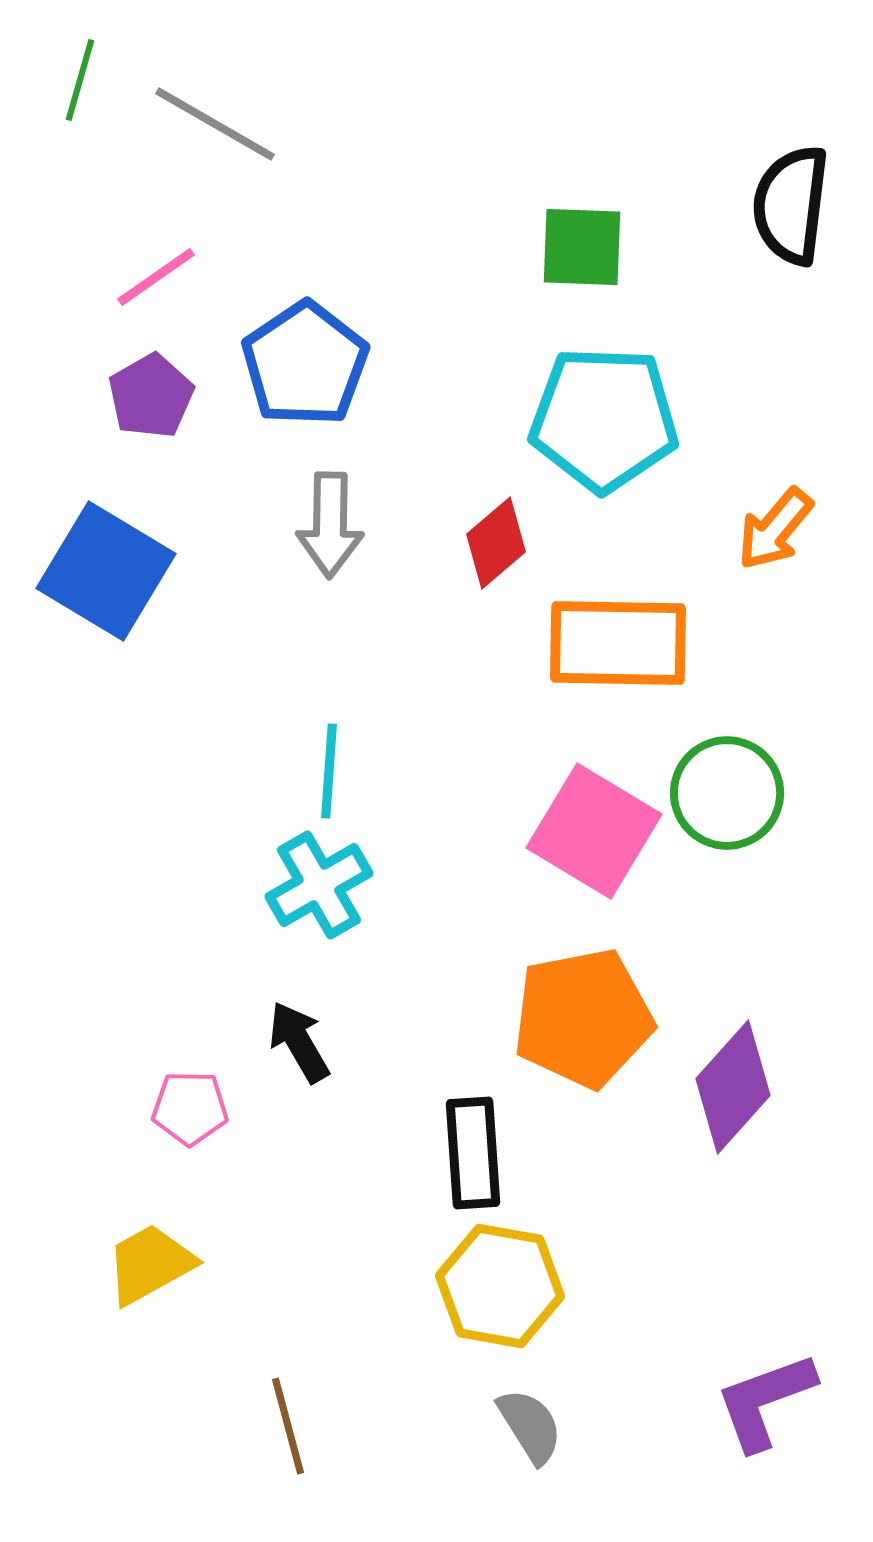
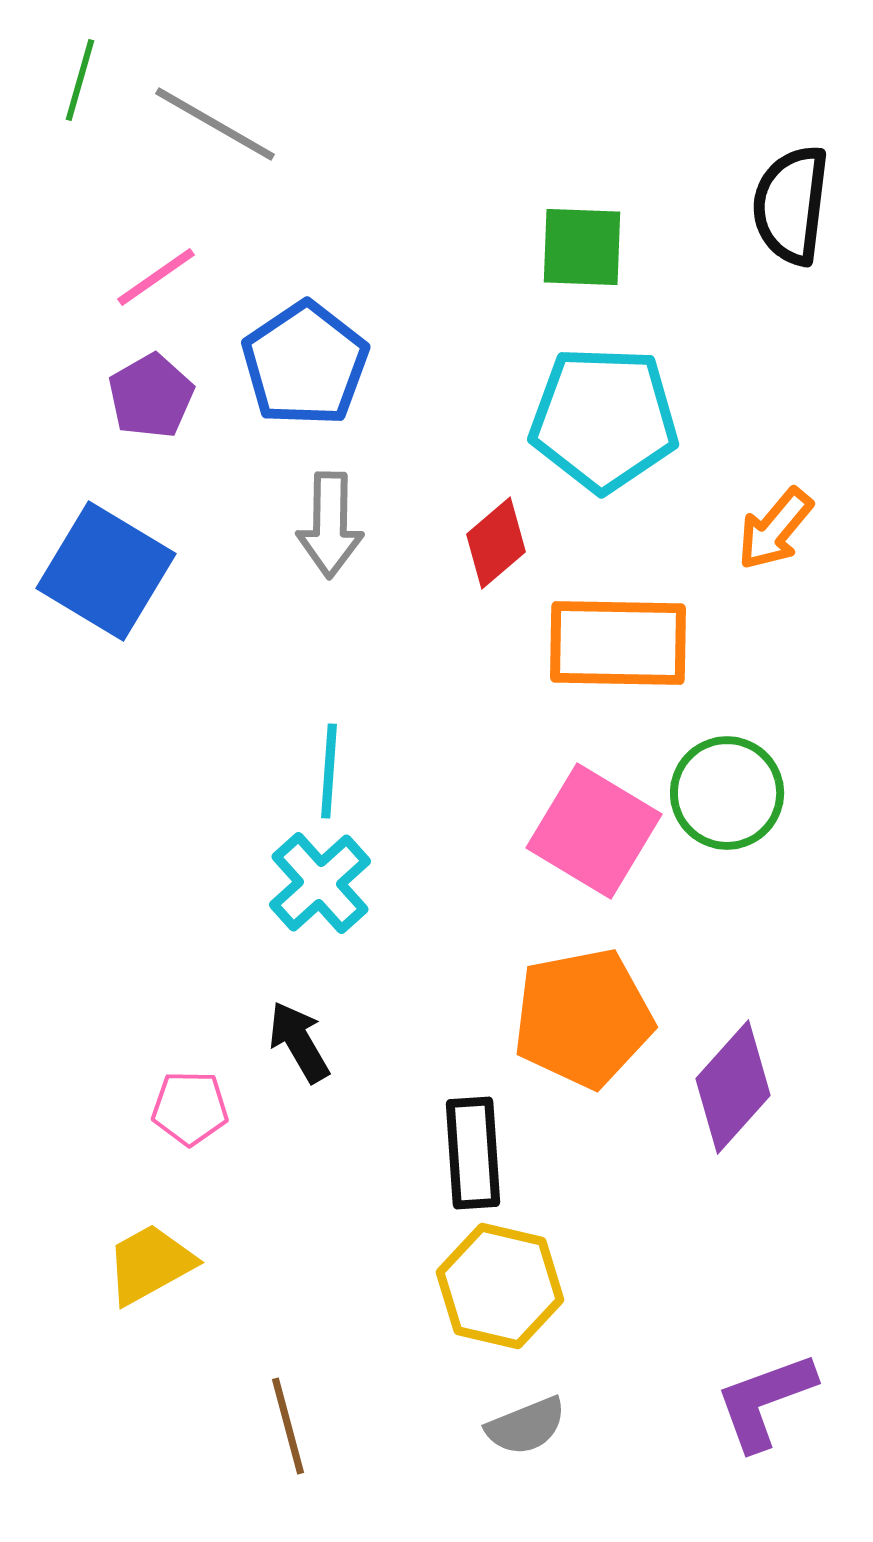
cyan cross: moved 1 px right, 2 px up; rotated 12 degrees counterclockwise
yellow hexagon: rotated 3 degrees clockwise
gray semicircle: moved 4 px left; rotated 100 degrees clockwise
